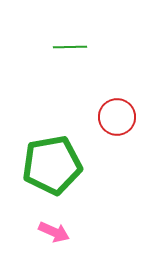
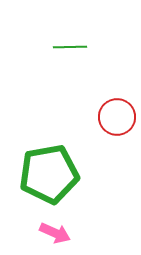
green pentagon: moved 3 px left, 9 px down
pink arrow: moved 1 px right, 1 px down
